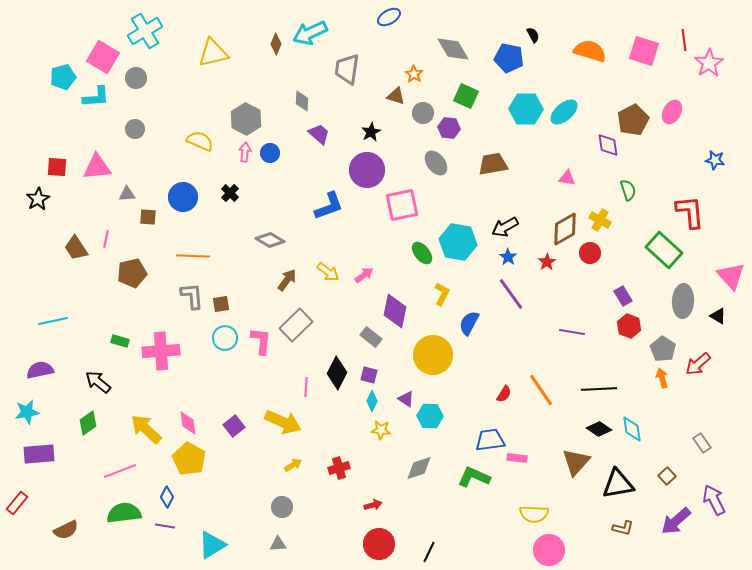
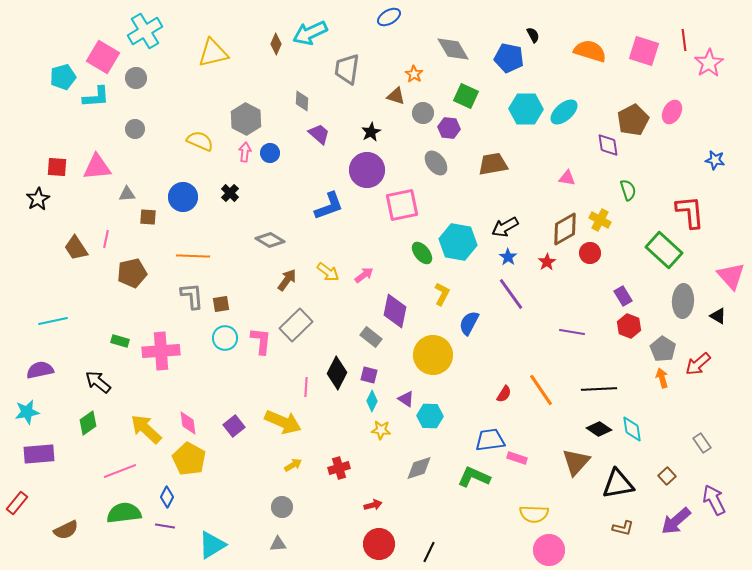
pink rectangle at (517, 458): rotated 12 degrees clockwise
